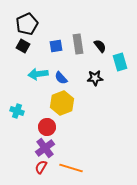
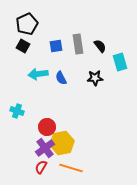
blue semicircle: rotated 16 degrees clockwise
yellow hexagon: moved 40 px down; rotated 10 degrees clockwise
